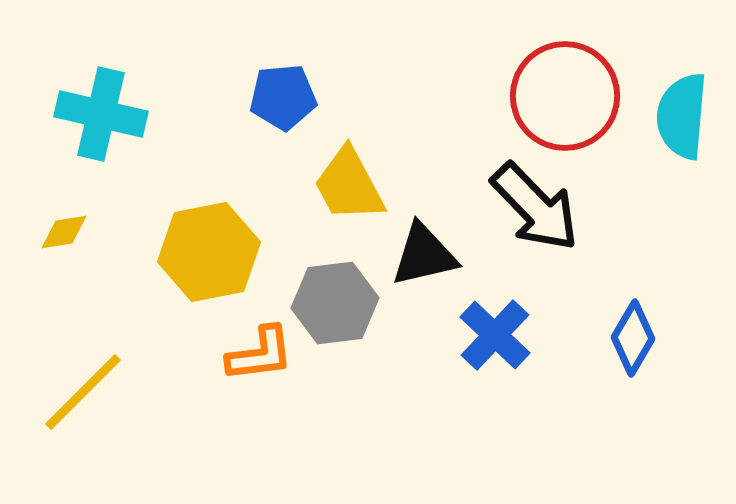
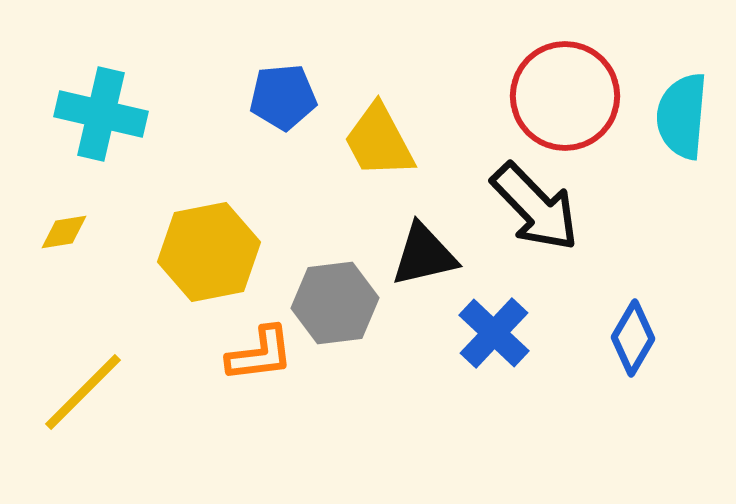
yellow trapezoid: moved 30 px right, 44 px up
blue cross: moved 1 px left, 2 px up
